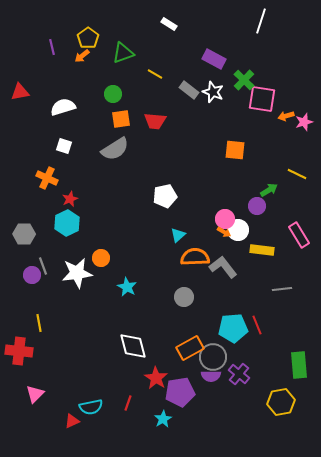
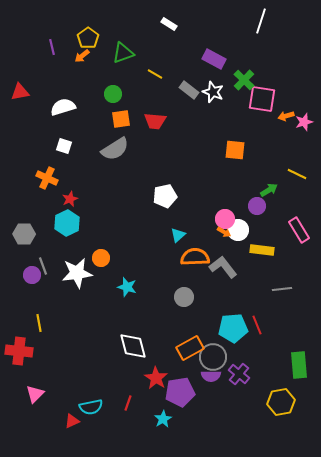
pink rectangle at (299, 235): moved 5 px up
cyan star at (127, 287): rotated 12 degrees counterclockwise
